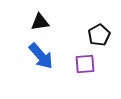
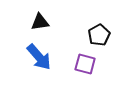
blue arrow: moved 2 px left, 1 px down
purple square: rotated 20 degrees clockwise
